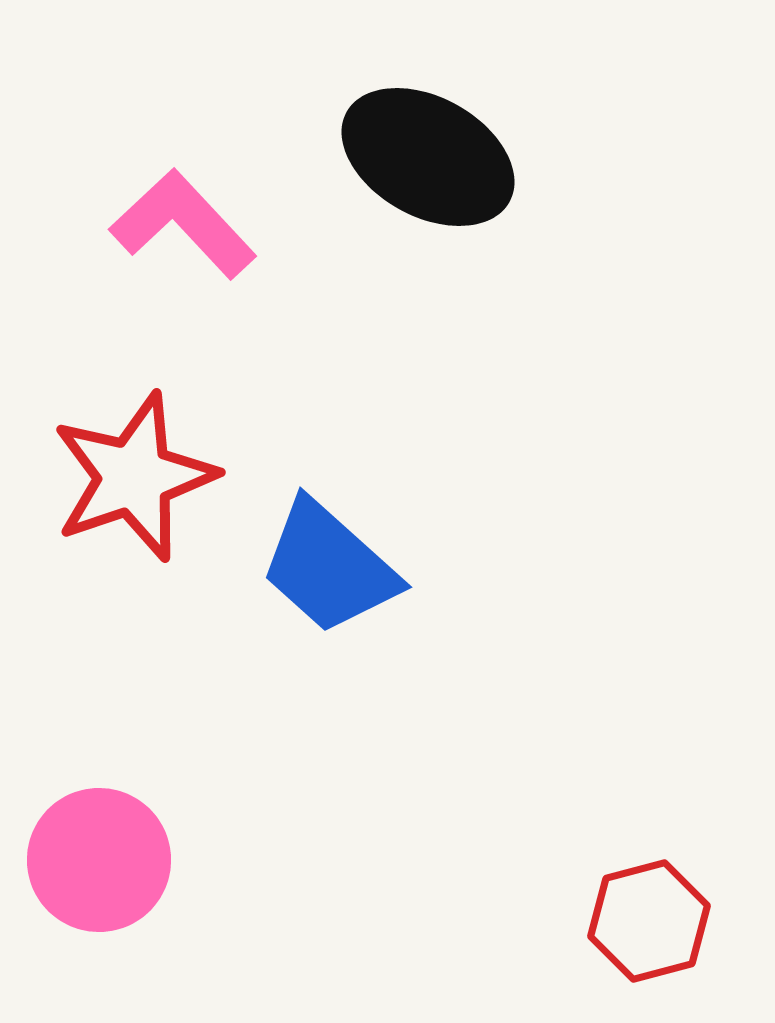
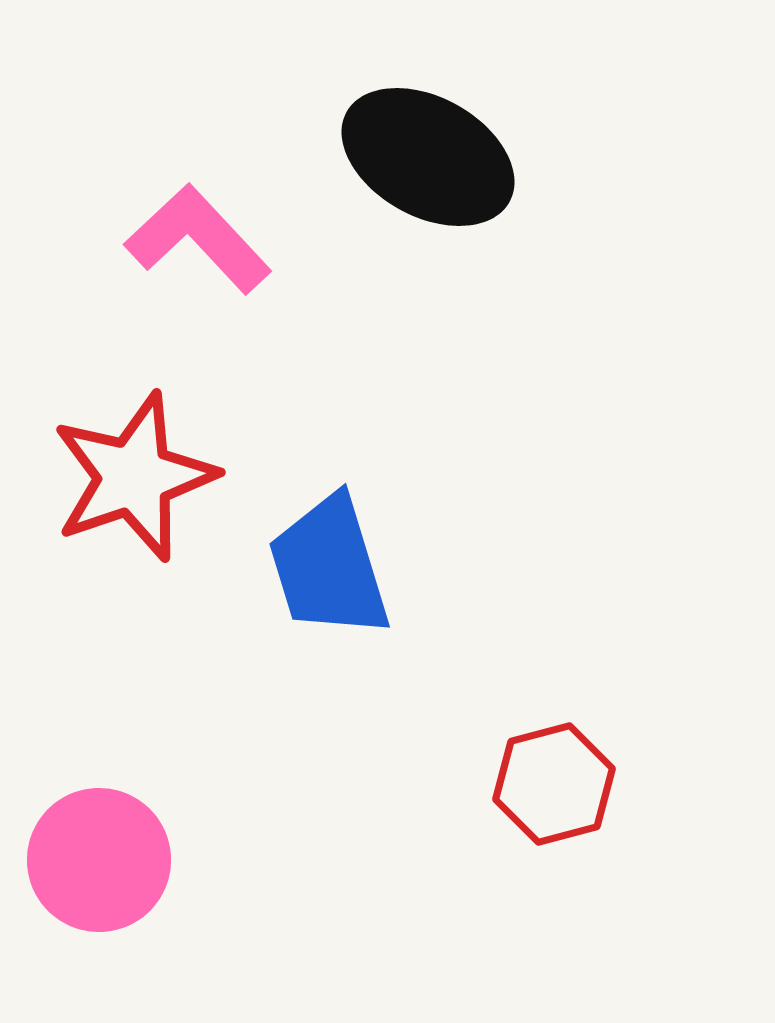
pink L-shape: moved 15 px right, 15 px down
blue trapezoid: rotated 31 degrees clockwise
red hexagon: moved 95 px left, 137 px up
